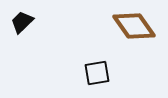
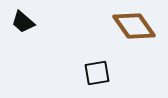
black trapezoid: moved 1 px right; rotated 95 degrees counterclockwise
